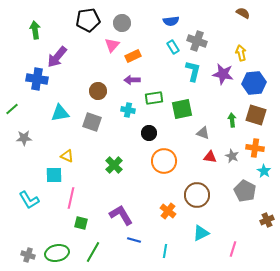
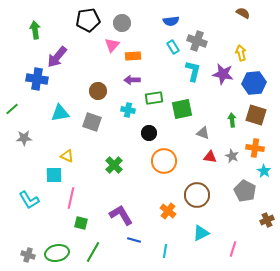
orange rectangle at (133, 56): rotated 21 degrees clockwise
